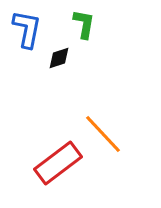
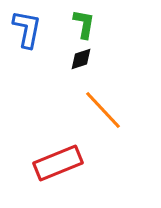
black diamond: moved 22 px right, 1 px down
orange line: moved 24 px up
red rectangle: rotated 15 degrees clockwise
